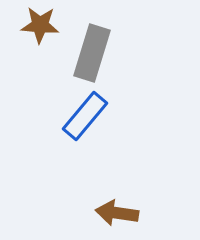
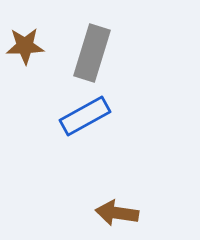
brown star: moved 15 px left, 21 px down; rotated 6 degrees counterclockwise
blue rectangle: rotated 21 degrees clockwise
